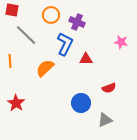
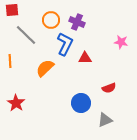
red square: rotated 16 degrees counterclockwise
orange circle: moved 5 px down
red triangle: moved 1 px left, 1 px up
